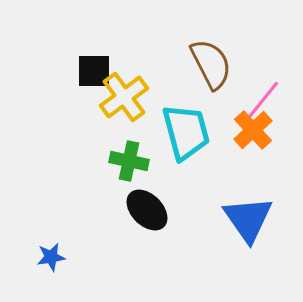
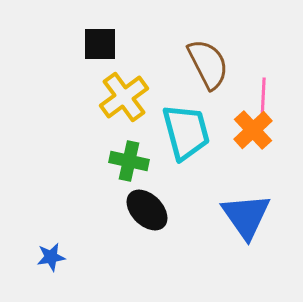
brown semicircle: moved 3 px left
black square: moved 6 px right, 27 px up
pink line: rotated 36 degrees counterclockwise
blue triangle: moved 2 px left, 3 px up
